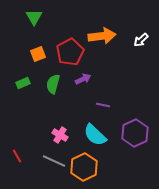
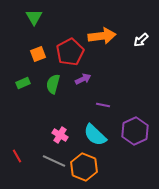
purple hexagon: moved 2 px up
orange hexagon: rotated 12 degrees counterclockwise
